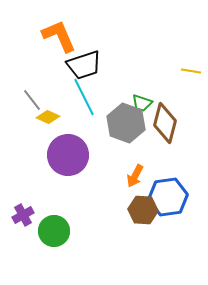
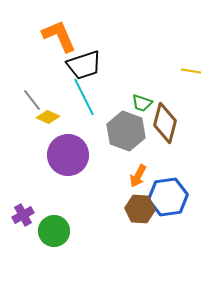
gray hexagon: moved 8 px down
orange arrow: moved 3 px right
brown hexagon: moved 3 px left, 1 px up
